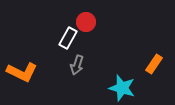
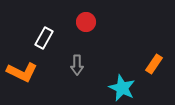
white rectangle: moved 24 px left
gray arrow: rotated 18 degrees counterclockwise
cyan star: rotated 8 degrees clockwise
